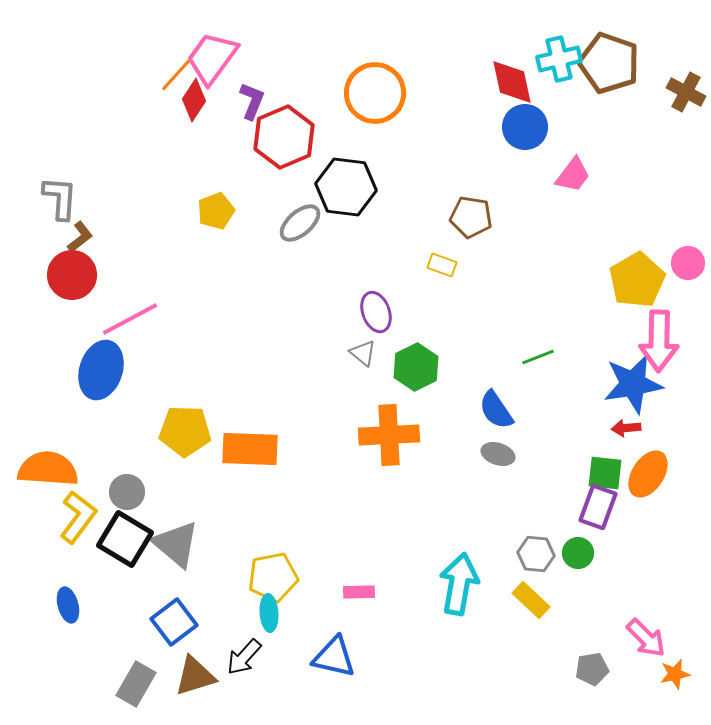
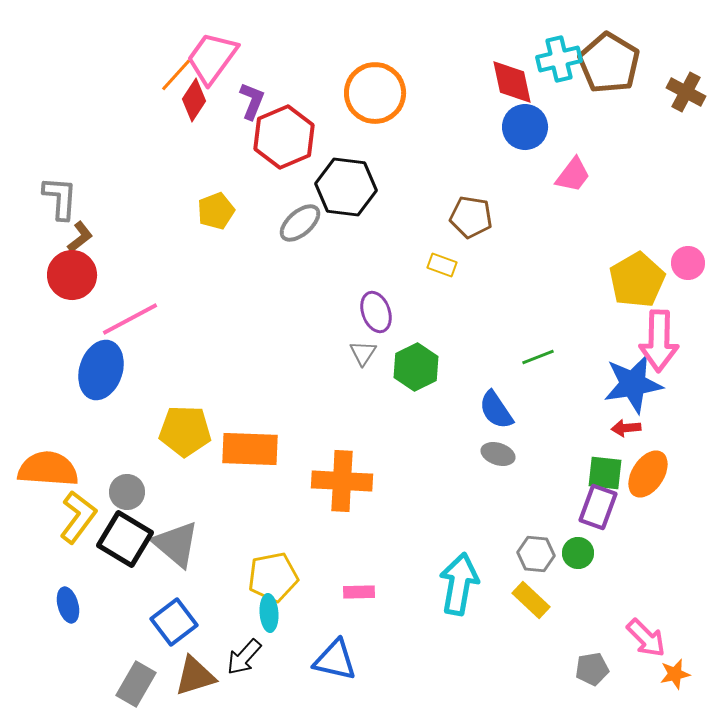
brown pentagon at (609, 63): rotated 12 degrees clockwise
gray triangle at (363, 353): rotated 24 degrees clockwise
orange cross at (389, 435): moved 47 px left, 46 px down; rotated 6 degrees clockwise
blue triangle at (334, 657): moved 1 px right, 3 px down
